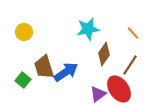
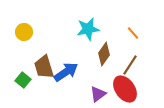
red ellipse: moved 6 px right
